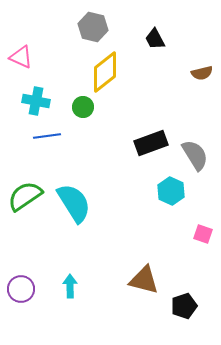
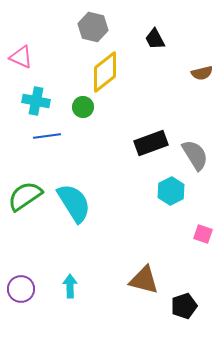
cyan hexagon: rotated 8 degrees clockwise
